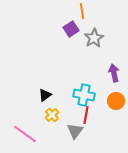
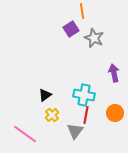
gray star: rotated 18 degrees counterclockwise
orange circle: moved 1 px left, 12 px down
